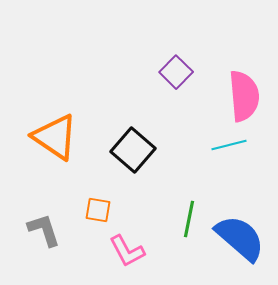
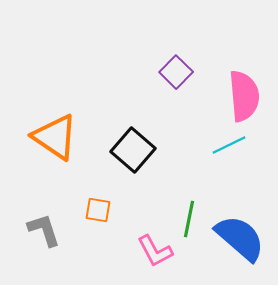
cyan line: rotated 12 degrees counterclockwise
pink L-shape: moved 28 px right
